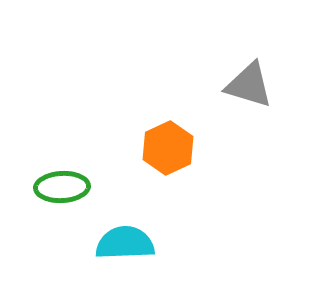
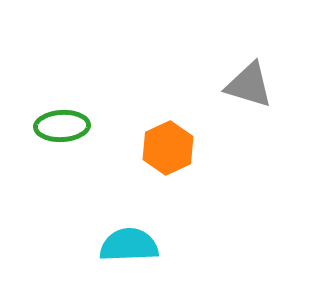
green ellipse: moved 61 px up
cyan semicircle: moved 4 px right, 2 px down
